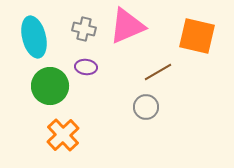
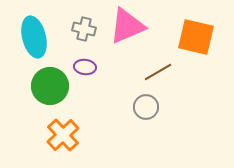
orange square: moved 1 px left, 1 px down
purple ellipse: moved 1 px left
